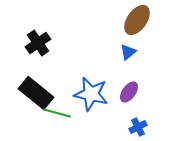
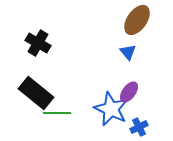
black cross: rotated 25 degrees counterclockwise
blue triangle: rotated 30 degrees counterclockwise
blue star: moved 20 px right, 15 px down; rotated 12 degrees clockwise
green line: rotated 16 degrees counterclockwise
blue cross: moved 1 px right
